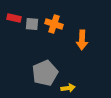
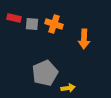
orange arrow: moved 2 px right, 1 px up
